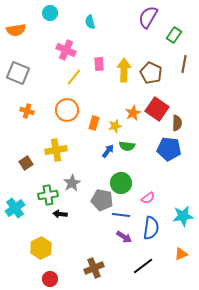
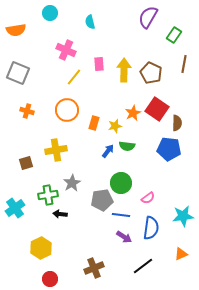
brown square: rotated 16 degrees clockwise
gray pentagon: rotated 20 degrees counterclockwise
